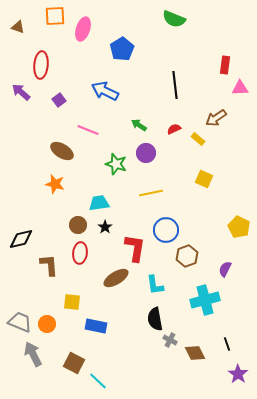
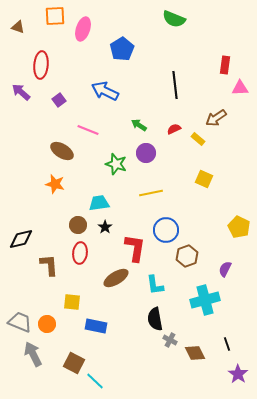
cyan line at (98, 381): moved 3 px left
